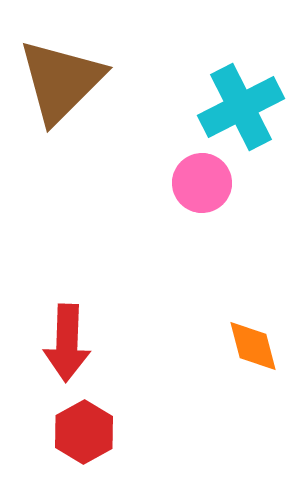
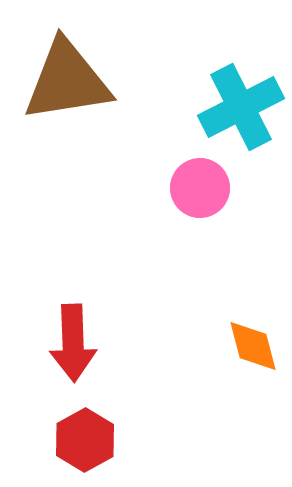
brown triangle: moved 6 px right; rotated 36 degrees clockwise
pink circle: moved 2 px left, 5 px down
red arrow: moved 6 px right; rotated 4 degrees counterclockwise
red hexagon: moved 1 px right, 8 px down
